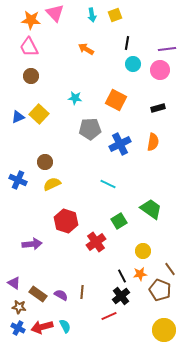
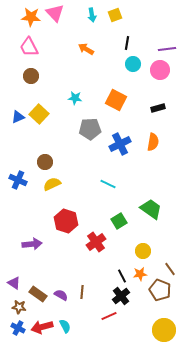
orange star at (31, 20): moved 3 px up
